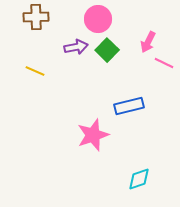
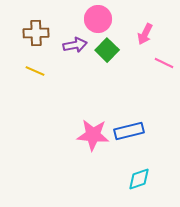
brown cross: moved 16 px down
pink arrow: moved 3 px left, 8 px up
purple arrow: moved 1 px left, 2 px up
blue rectangle: moved 25 px down
pink star: rotated 24 degrees clockwise
